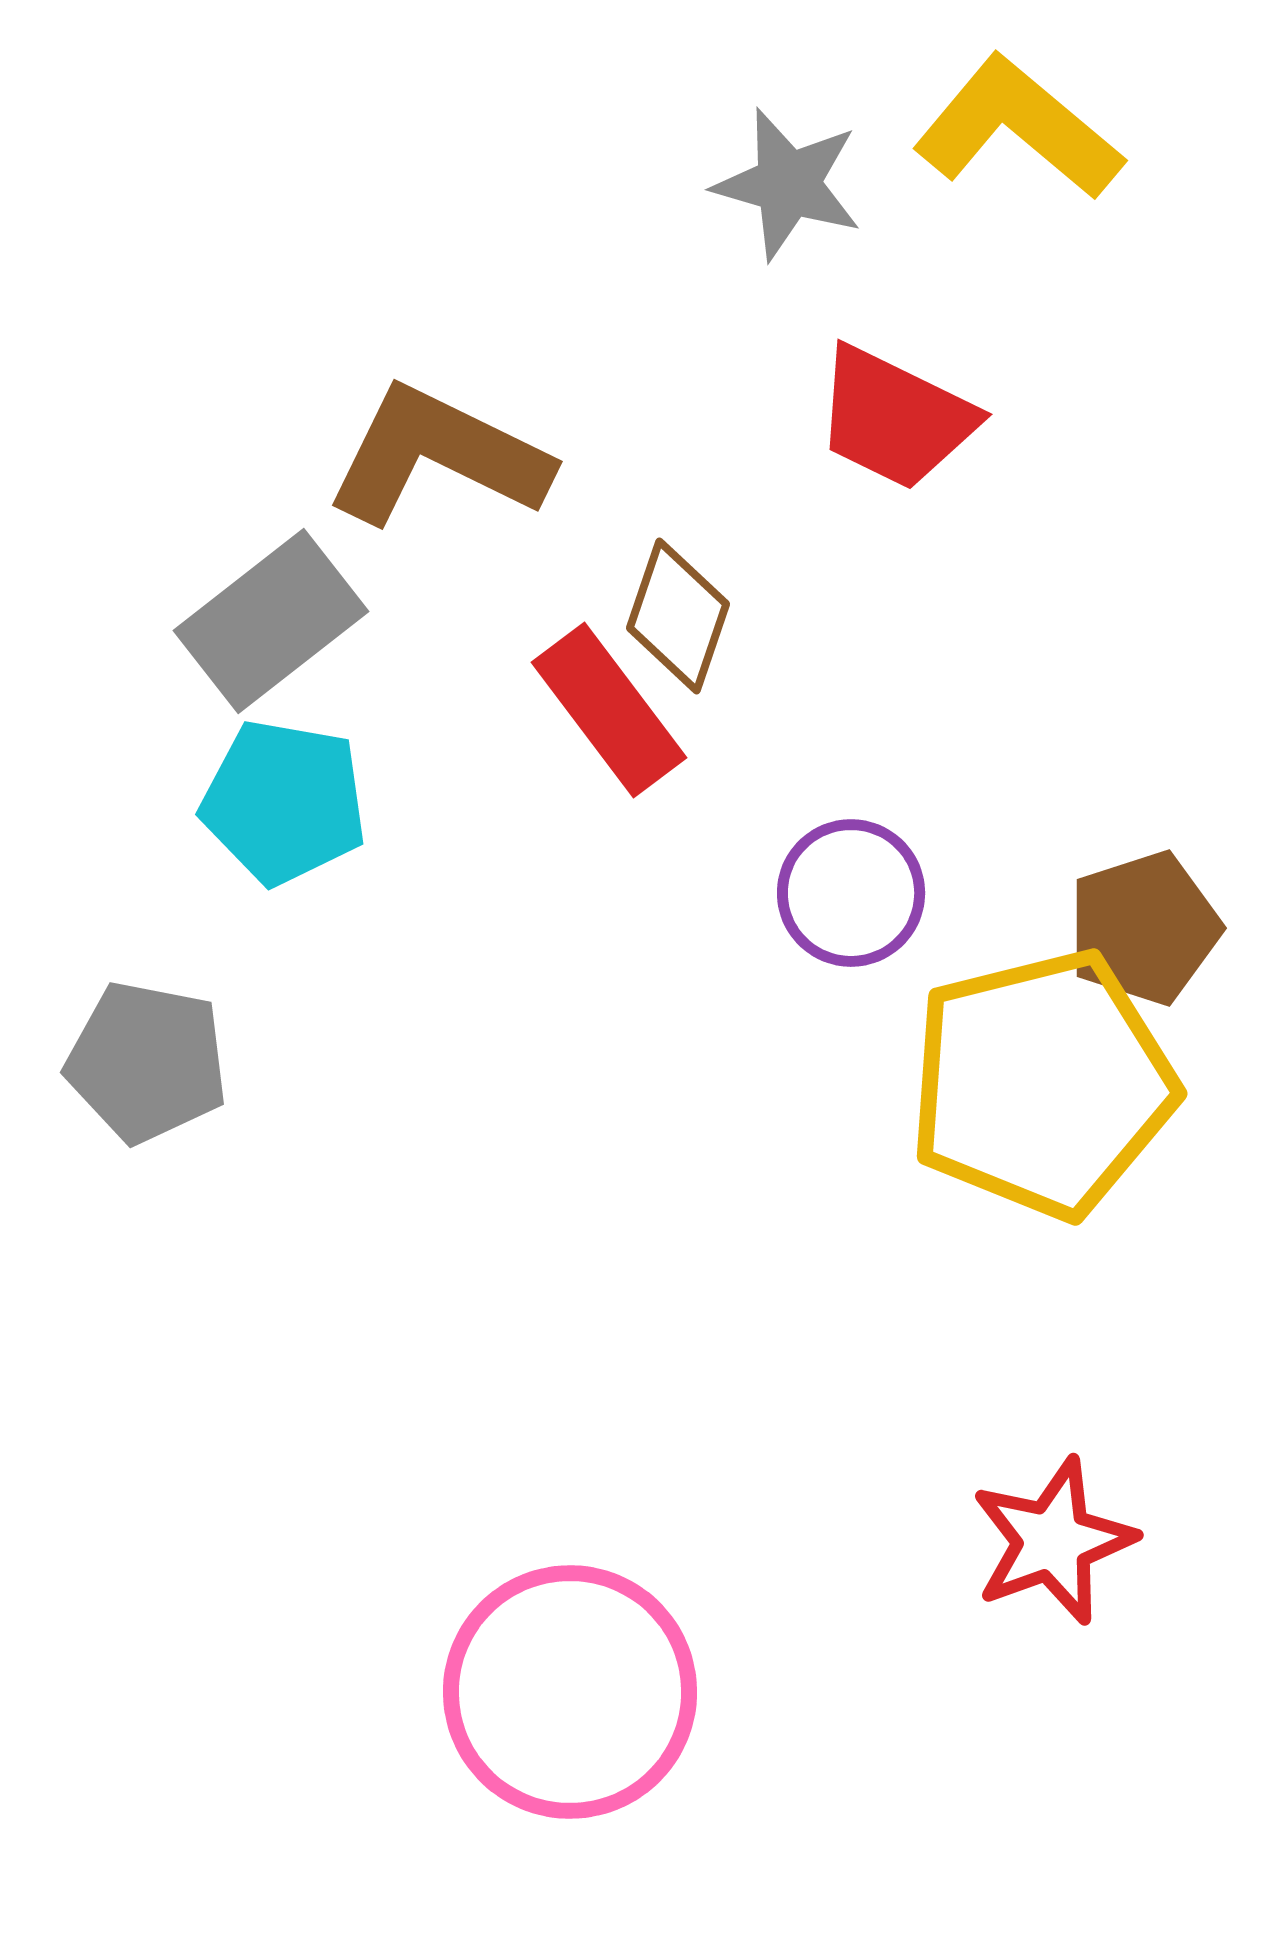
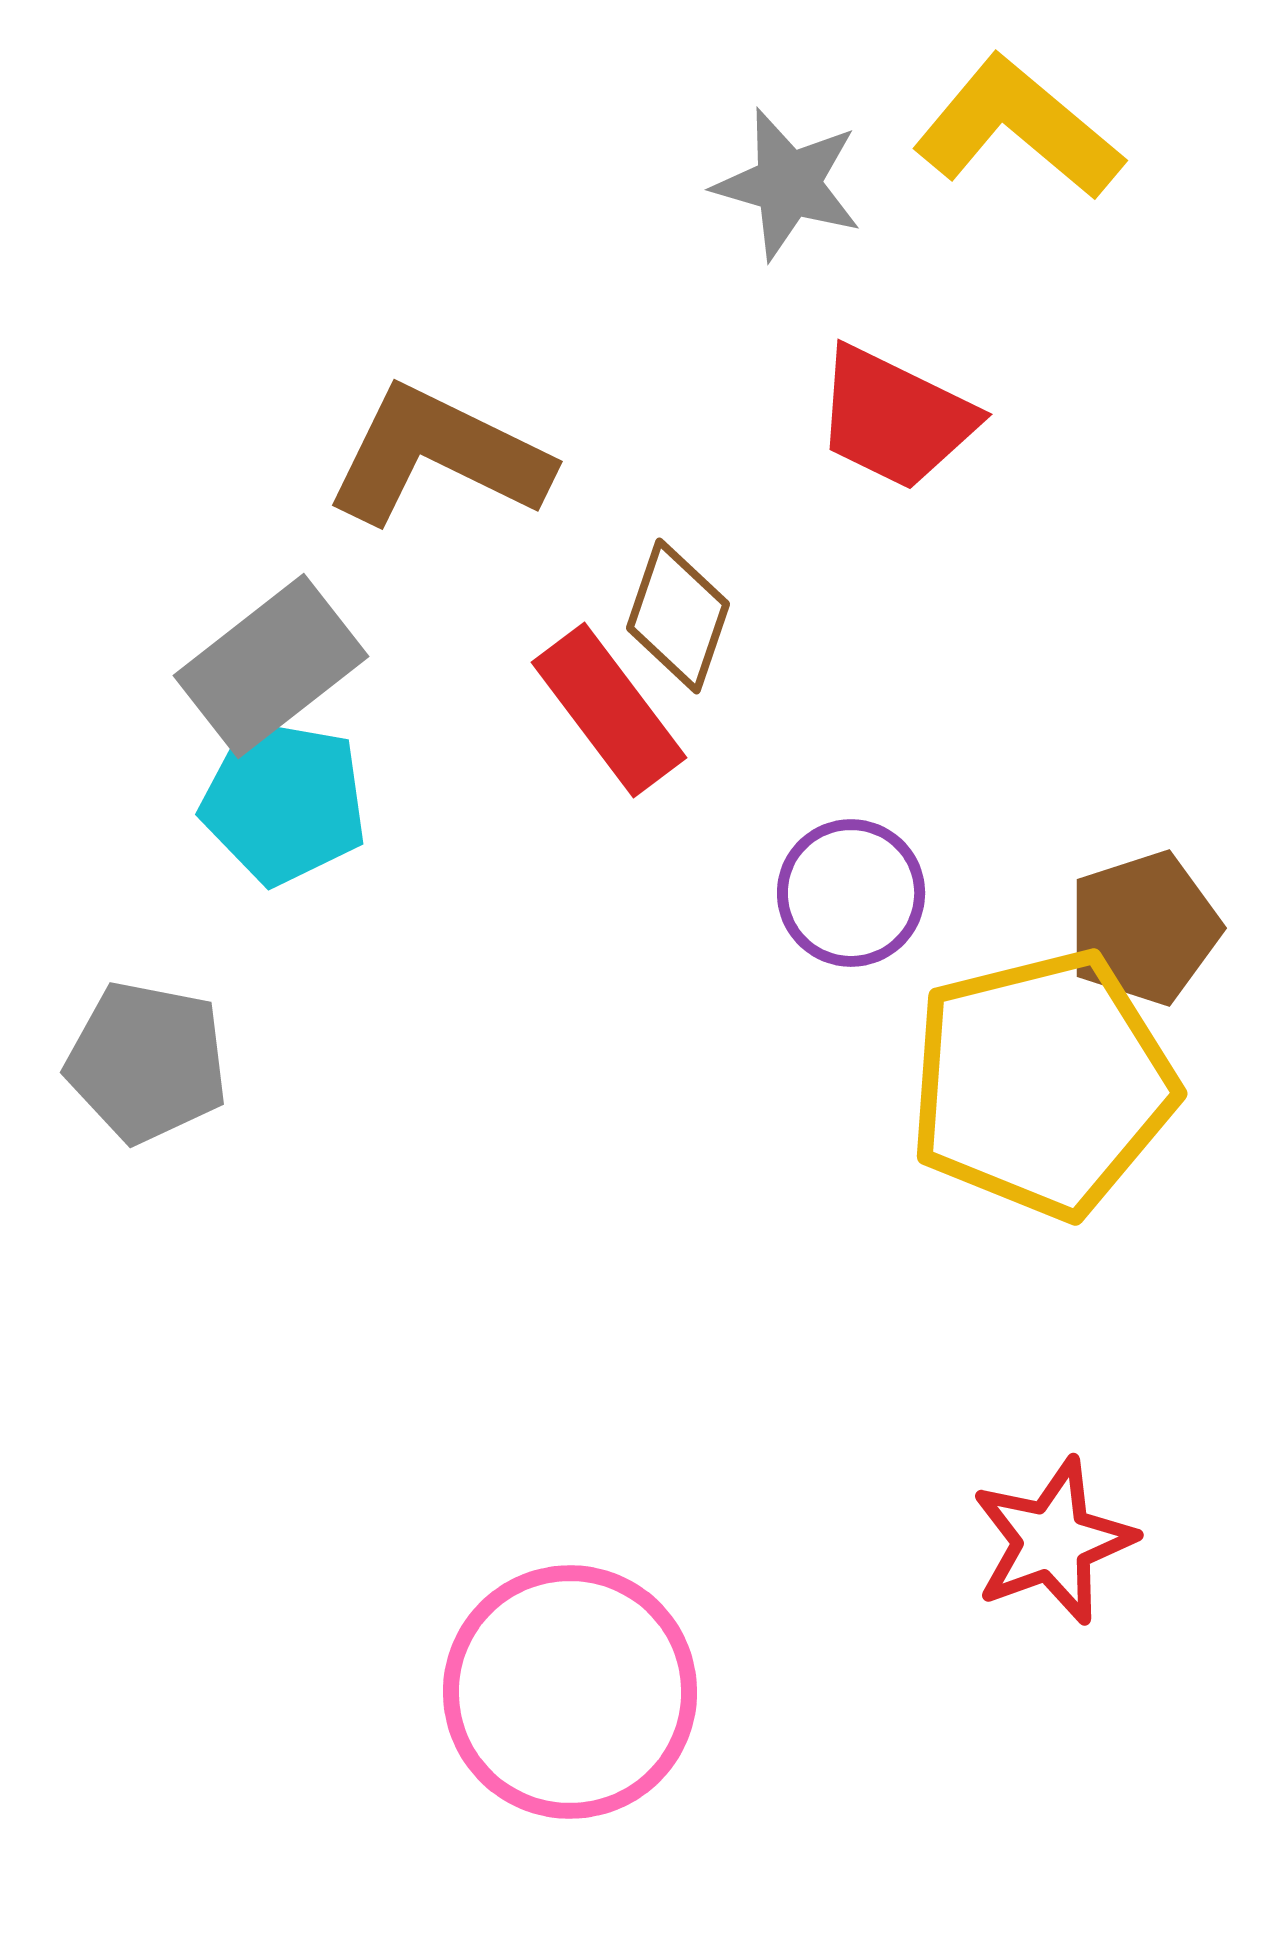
gray rectangle: moved 45 px down
